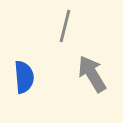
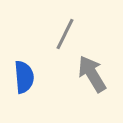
gray line: moved 8 px down; rotated 12 degrees clockwise
